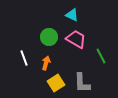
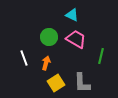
green line: rotated 42 degrees clockwise
